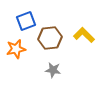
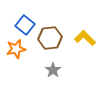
blue square: moved 1 px left, 4 px down; rotated 30 degrees counterclockwise
yellow L-shape: moved 1 px right, 3 px down
gray star: rotated 28 degrees clockwise
